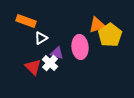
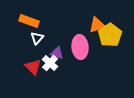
orange rectangle: moved 3 px right
white triangle: moved 4 px left; rotated 16 degrees counterclockwise
